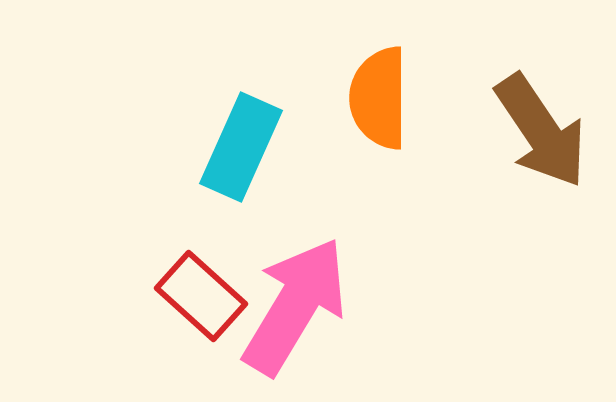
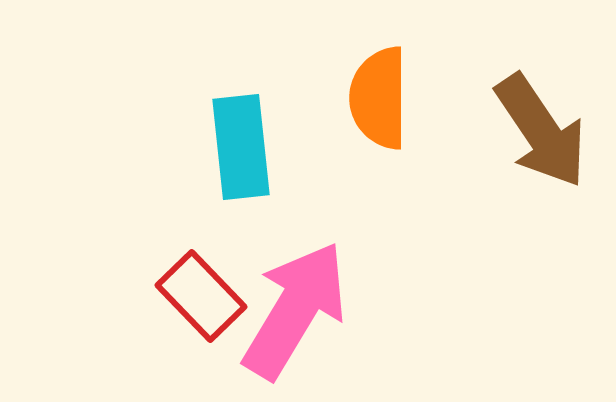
cyan rectangle: rotated 30 degrees counterclockwise
red rectangle: rotated 4 degrees clockwise
pink arrow: moved 4 px down
